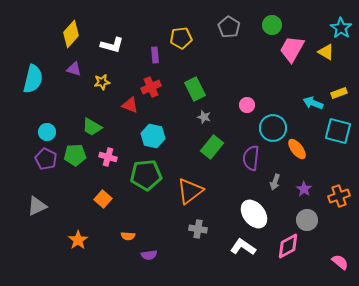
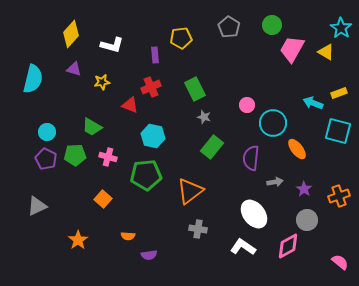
cyan circle at (273, 128): moved 5 px up
gray arrow at (275, 182): rotated 119 degrees counterclockwise
